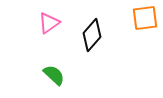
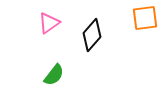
green semicircle: rotated 85 degrees clockwise
